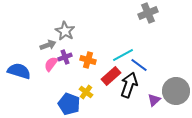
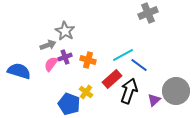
red rectangle: moved 1 px right, 3 px down
black arrow: moved 6 px down
